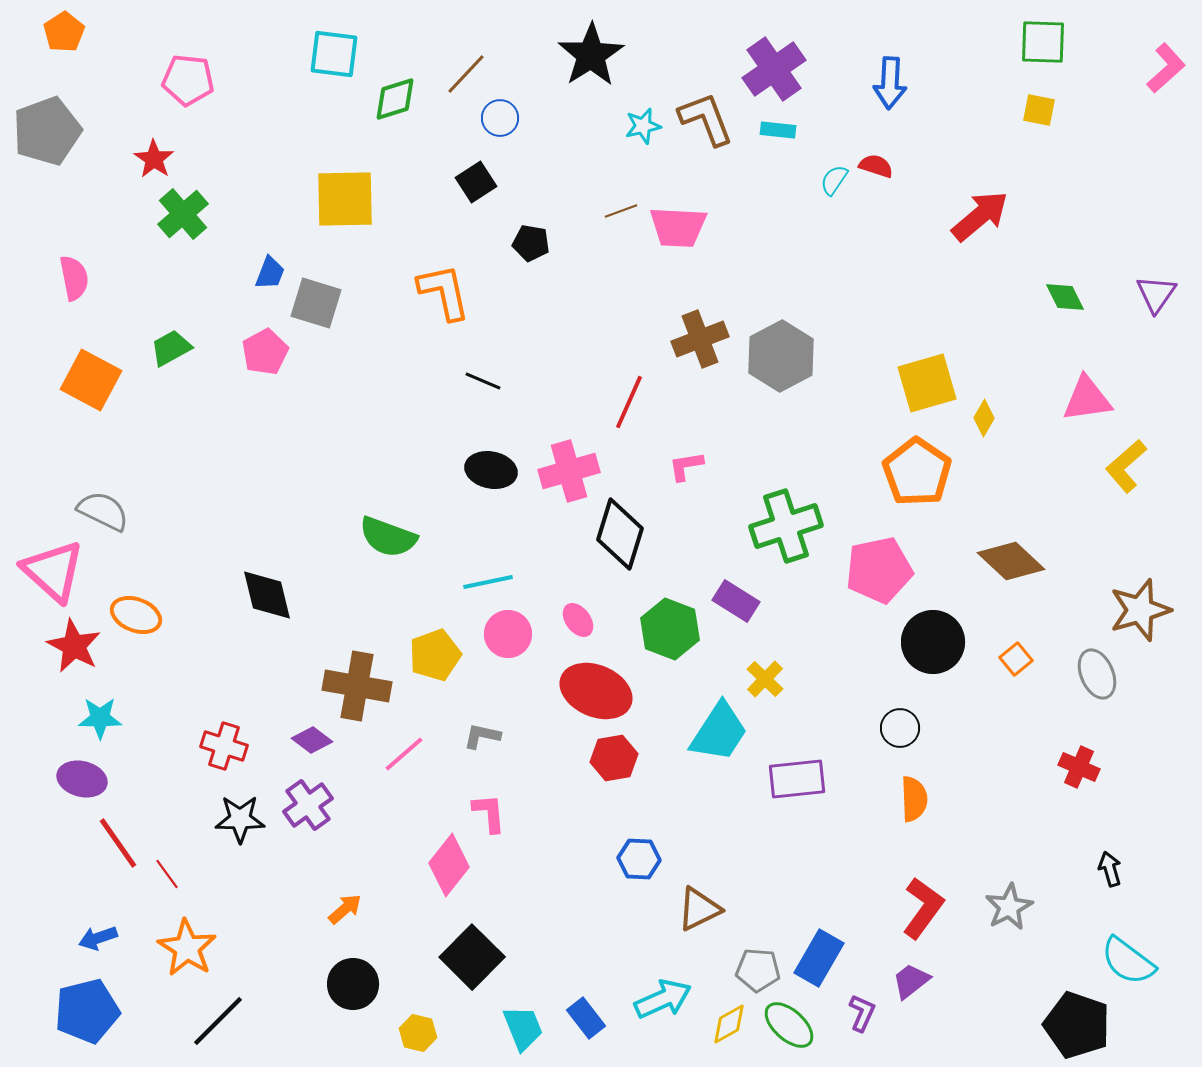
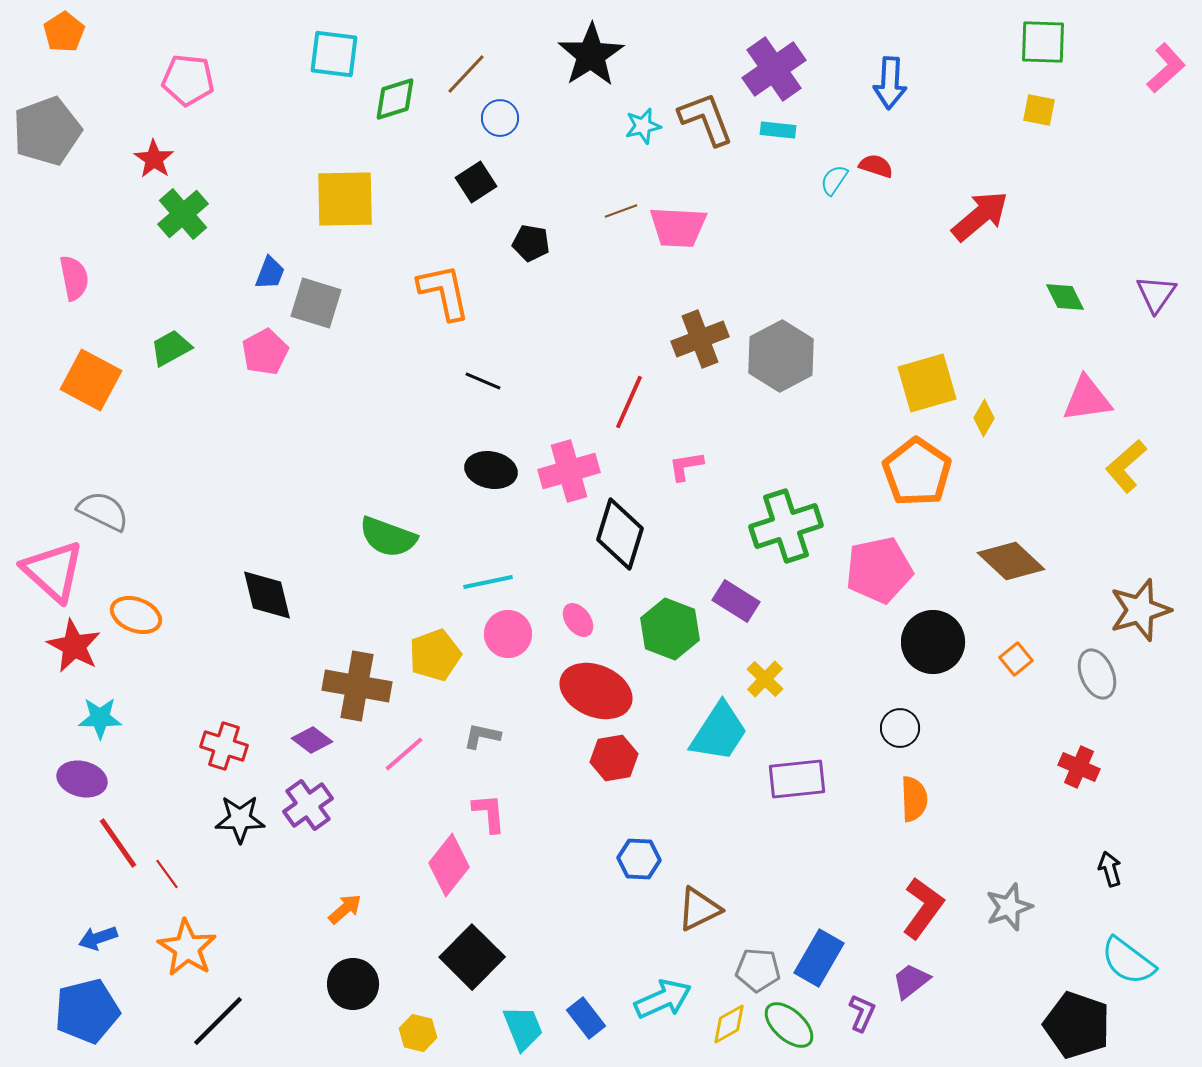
gray star at (1009, 907): rotated 9 degrees clockwise
